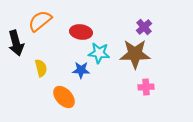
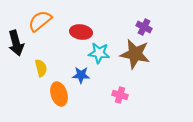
purple cross: rotated 21 degrees counterclockwise
brown star: rotated 12 degrees clockwise
blue star: moved 5 px down
pink cross: moved 26 px left, 8 px down; rotated 21 degrees clockwise
orange ellipse: moved 5 px left, 3 px up; rotated 25 degrees clockwise
